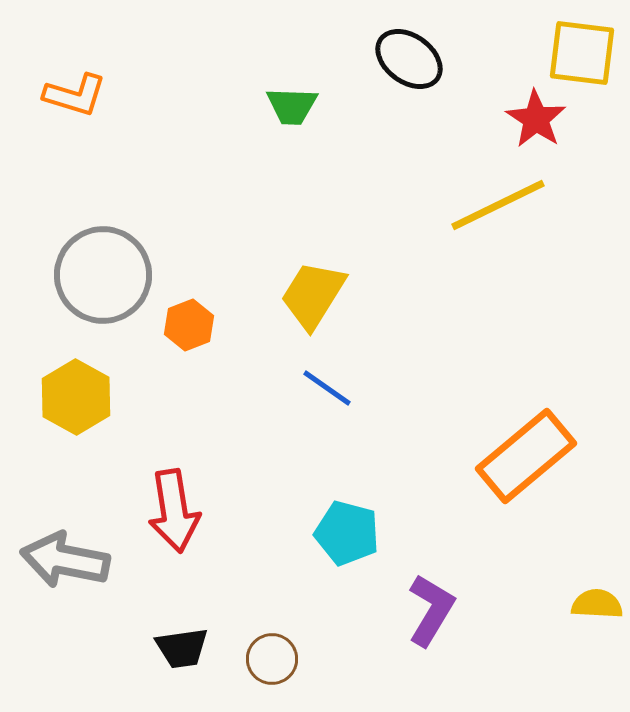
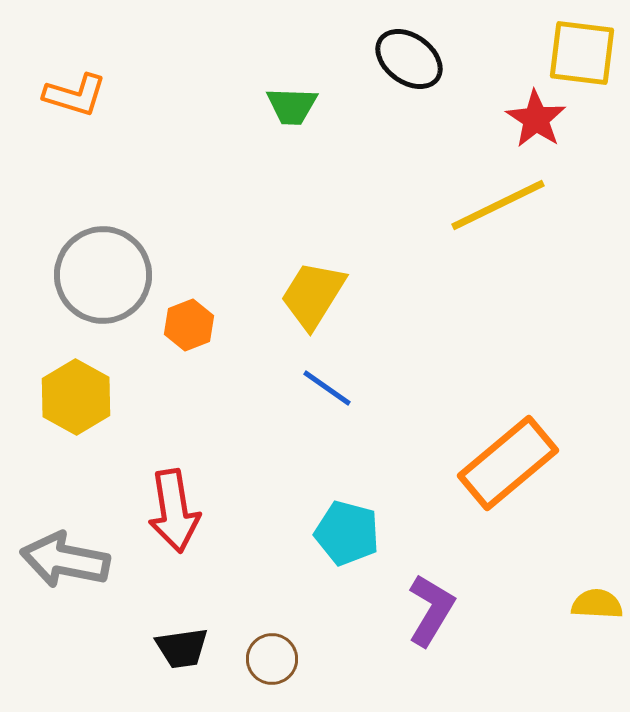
orange rectangle: moved 18 px left, 7 px down
